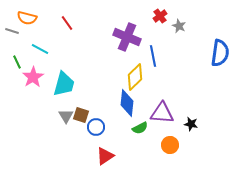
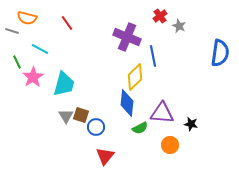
red triangle: rotated 18 degrees counterclockwise
